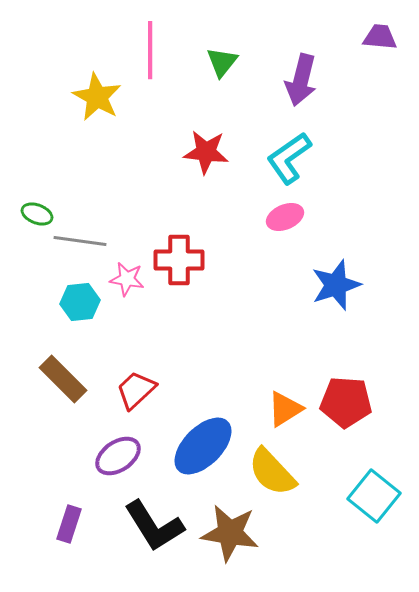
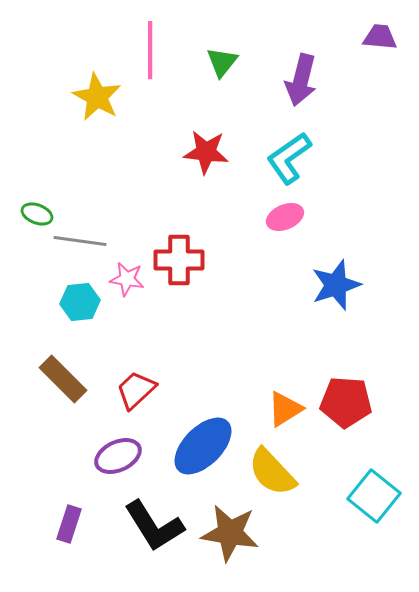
purple ellipse: rotated 9 degrees clockwise
